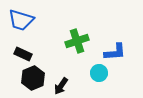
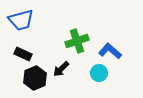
blue trapezoid: rotated 32 degrees counterclockwise
blue L-shape: moved 5 px left, 1 px up; rotated 135 degrees counterclockwise
black hexagon: moved 2 px right
black arrow: moved 17 px up; rotated 12 degrees clockwise
